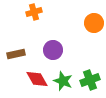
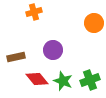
brown rectangle: moved 3 px down
red diamond: rotated 10 degrees counterclockwise
